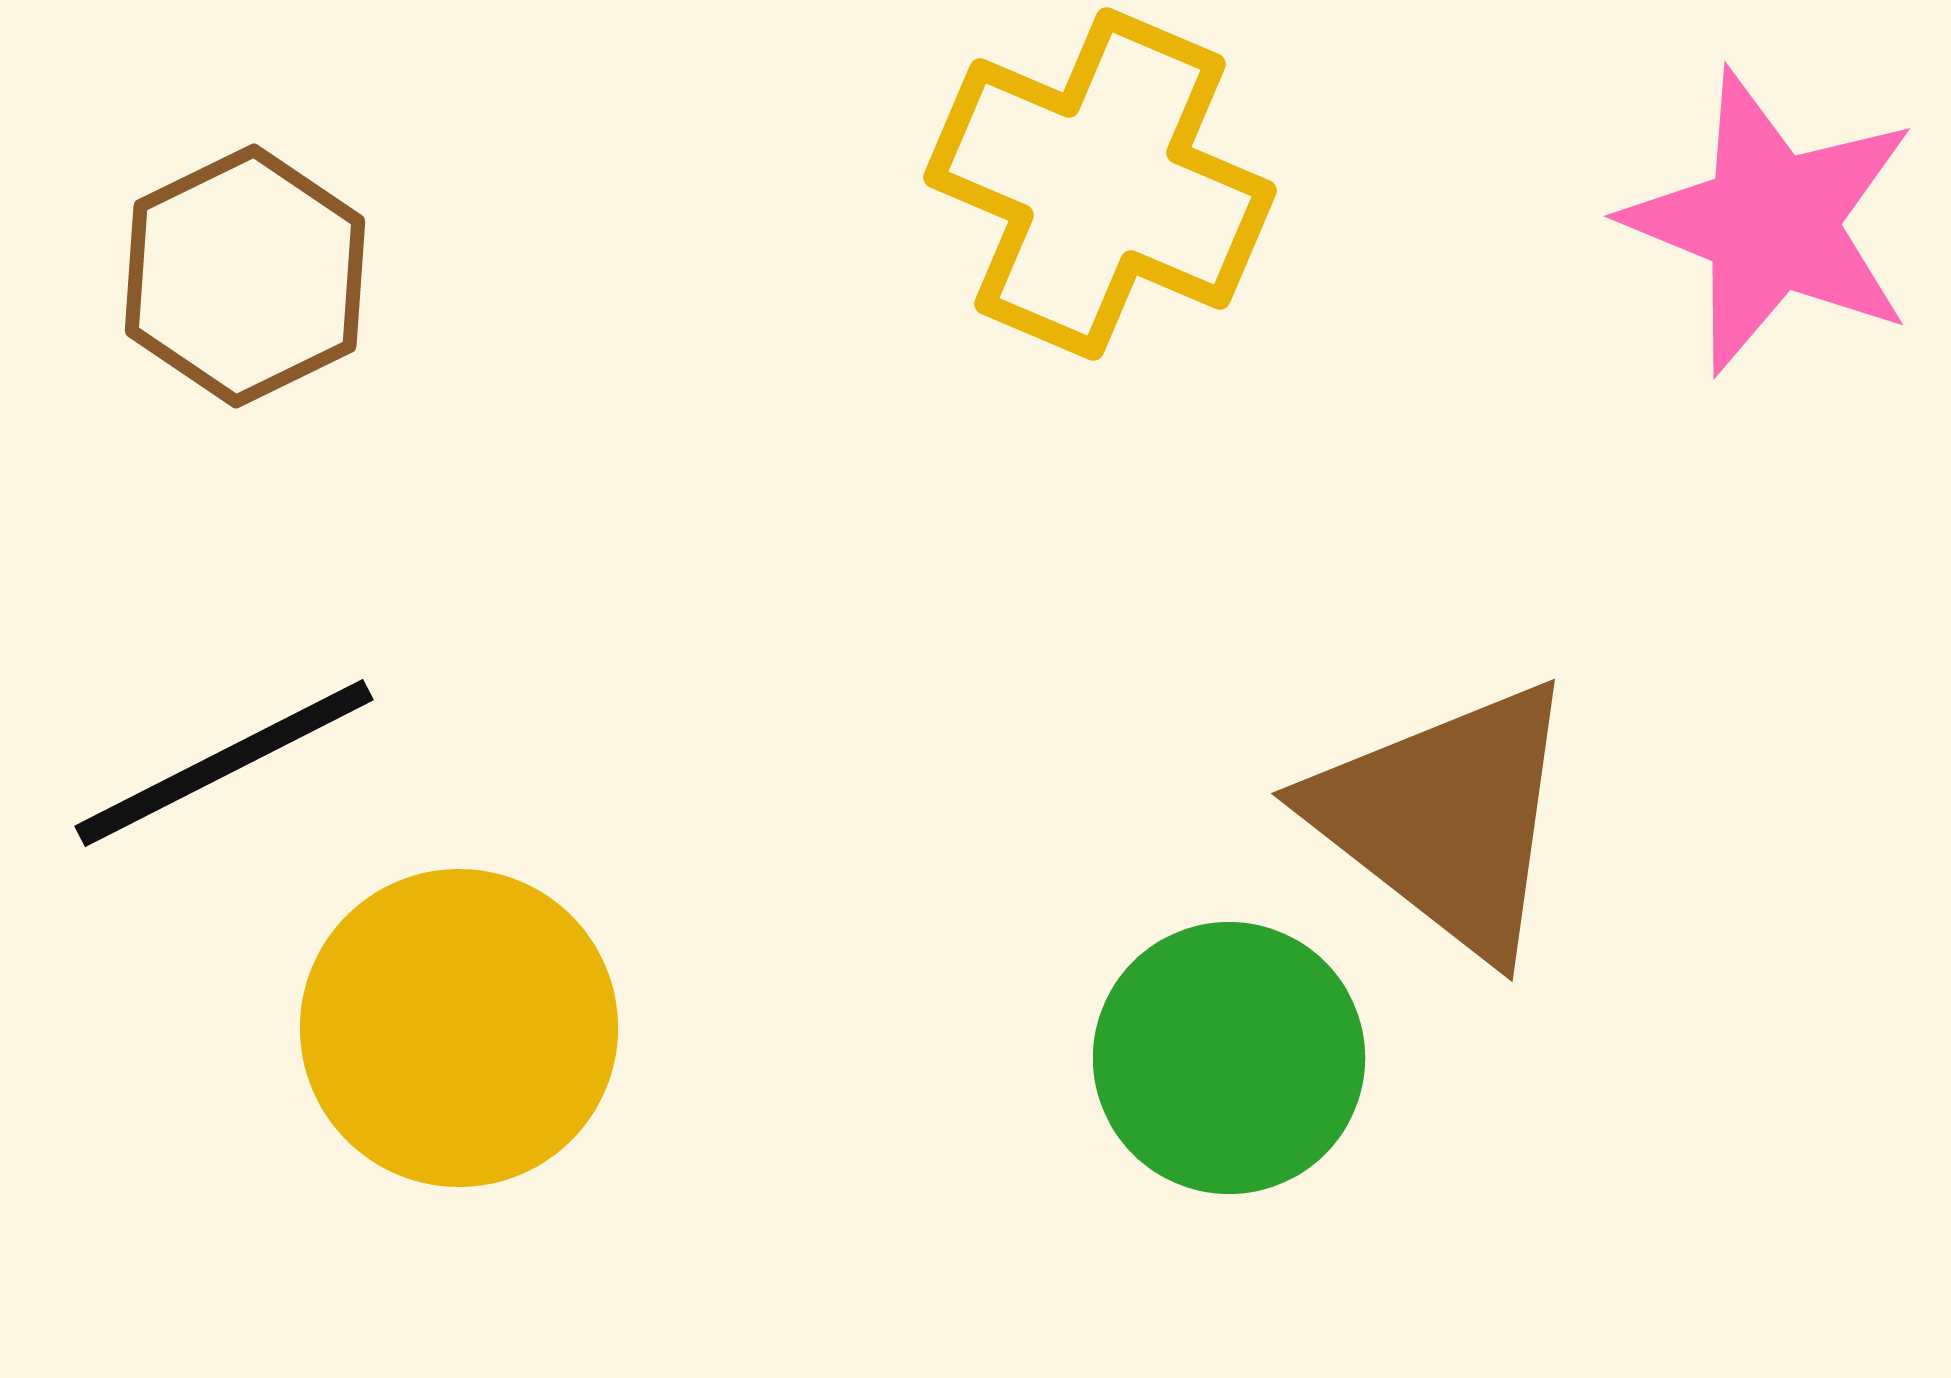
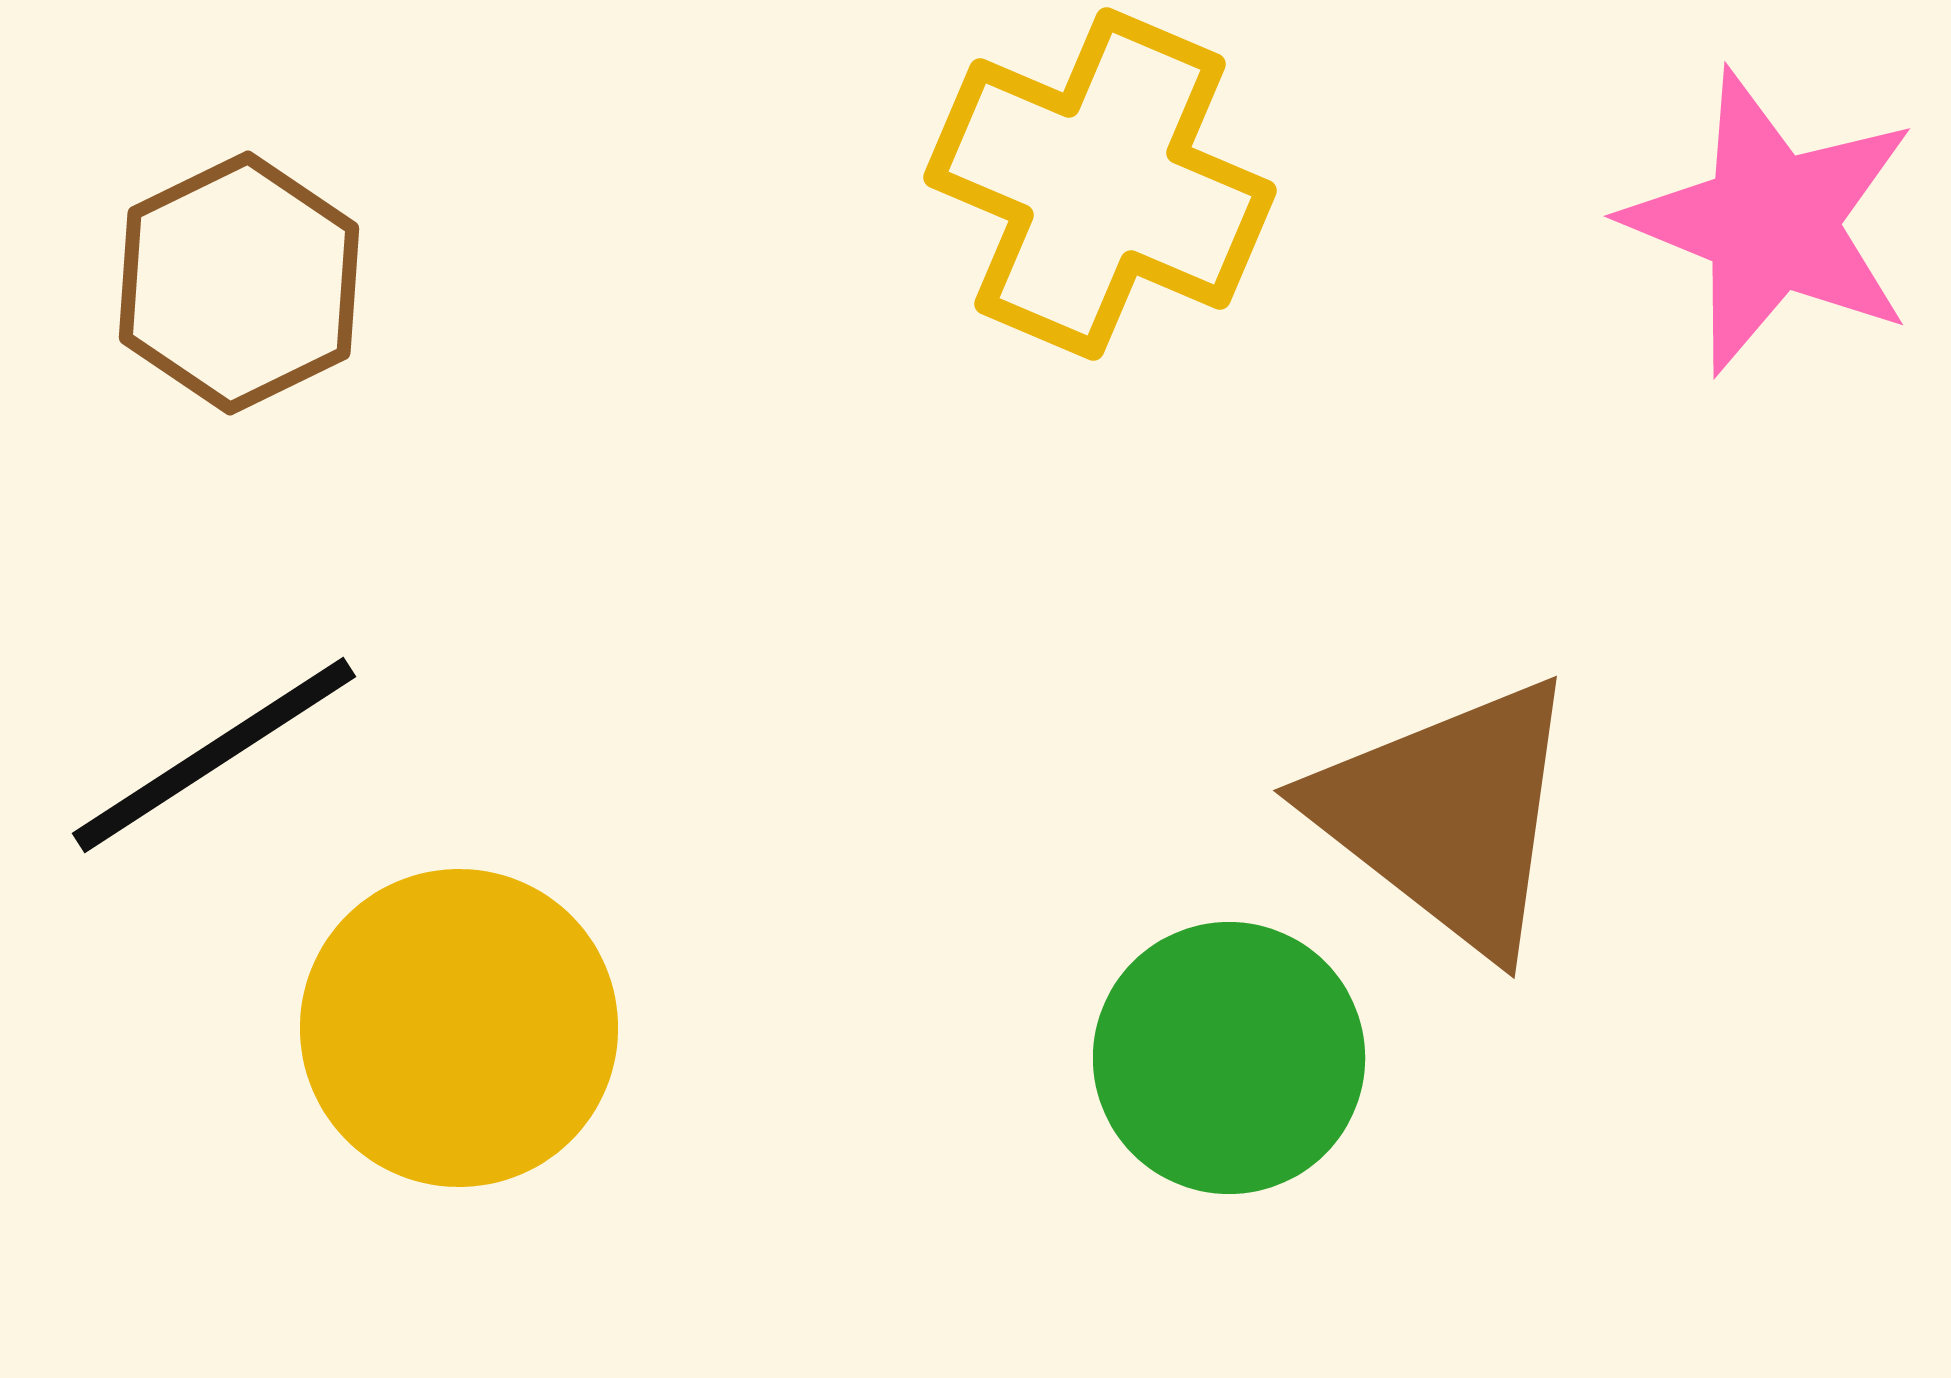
brown hexagon: moved 6 px left, 7 px down
black line: moved 10 px left, 8 px up; rotated 6 degrees counterclockwise
brown triangle: moved 2 px right, 3 px up
